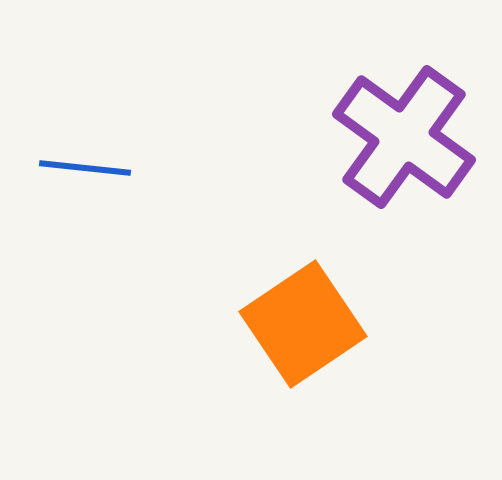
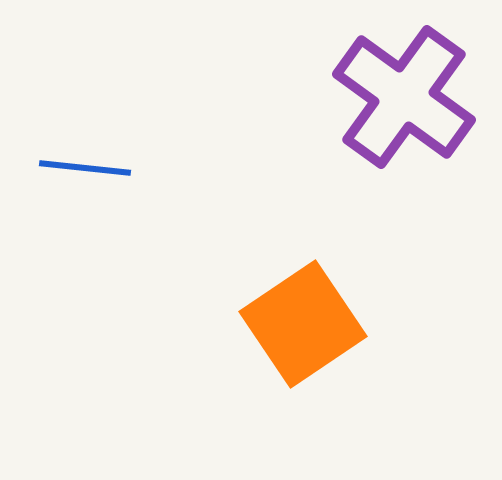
purple cross: moved 40 px up
